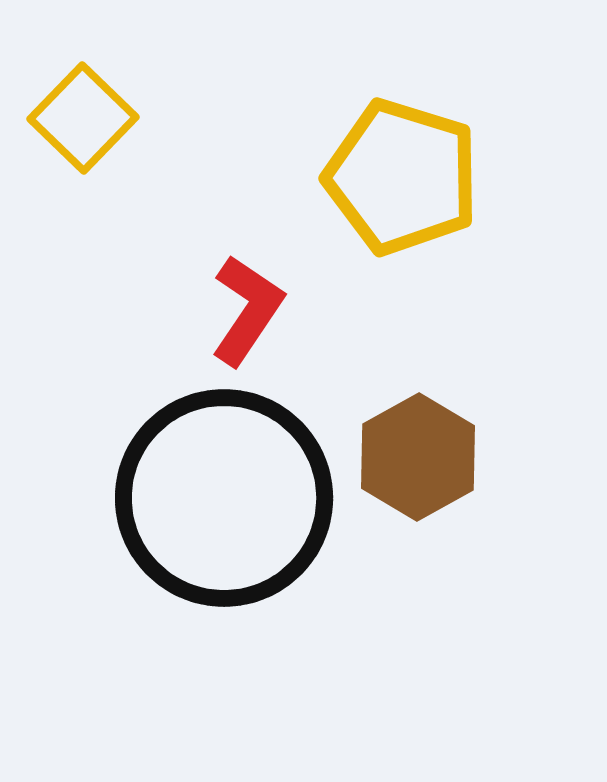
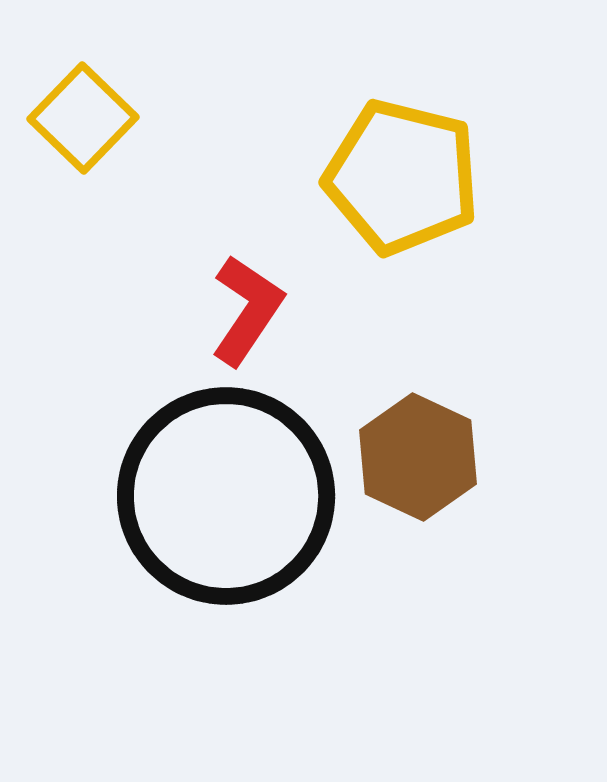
yellow pentagon: rotated 3 degrees counterclockwise
brown hexagon: rotated 6 degrees counterclockwise
black circle: moved 2 px right, 2 px up
